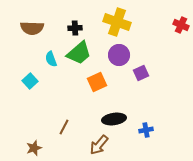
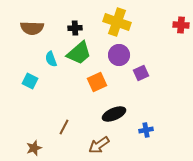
red cross: rotated 21 degrees counterclockwise
cyan square: rotated 21 degrees counterclockwise
black ellipse: moved 5 px up; rotated 15 degrees counterclockwise
brown arrow: rotated 15 degrees clockwise
